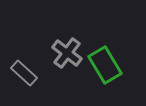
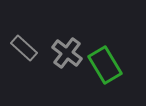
gray rectangle: moved 25 px up
